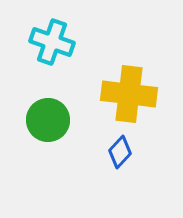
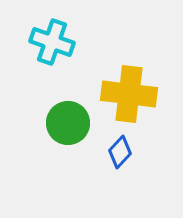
green circle: moved 20 px right, 3 px down
